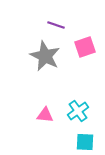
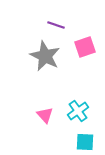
pink triangle: rotated 42 degrees clockwise
